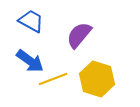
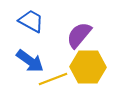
yellow hexagon: moved 9 px left, 12 px up; rotated 16 degrees counterclockwise
